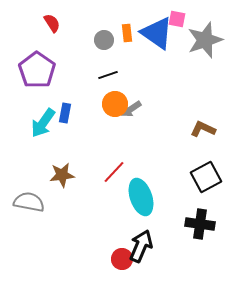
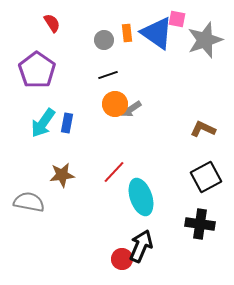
blue rectangle: moved 2 px right, 10 px down
